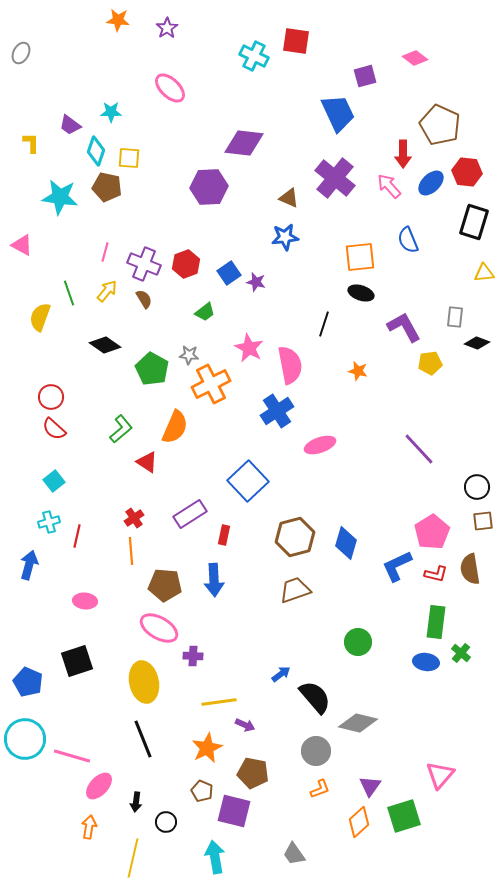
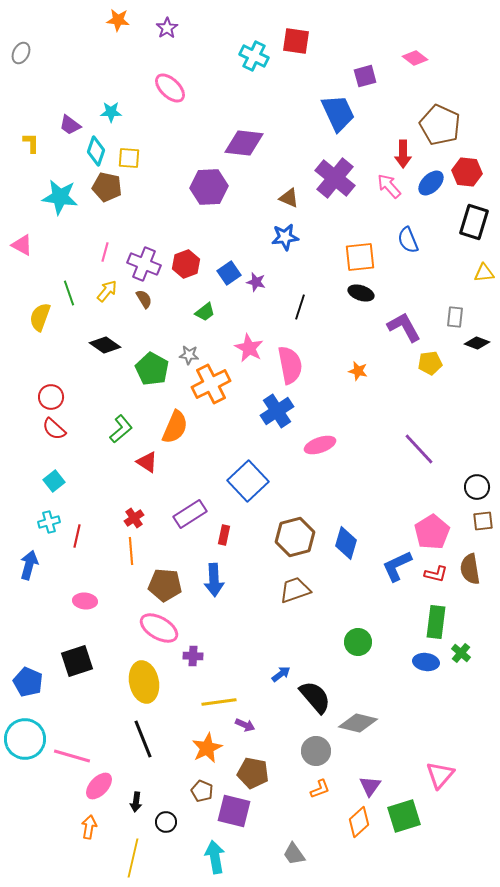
black line at (324, 324): moved 24 px left, 17 px up
